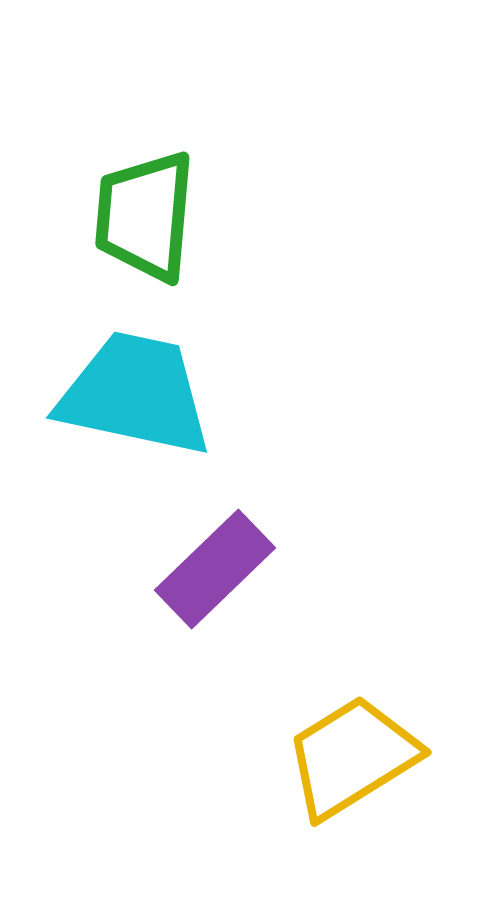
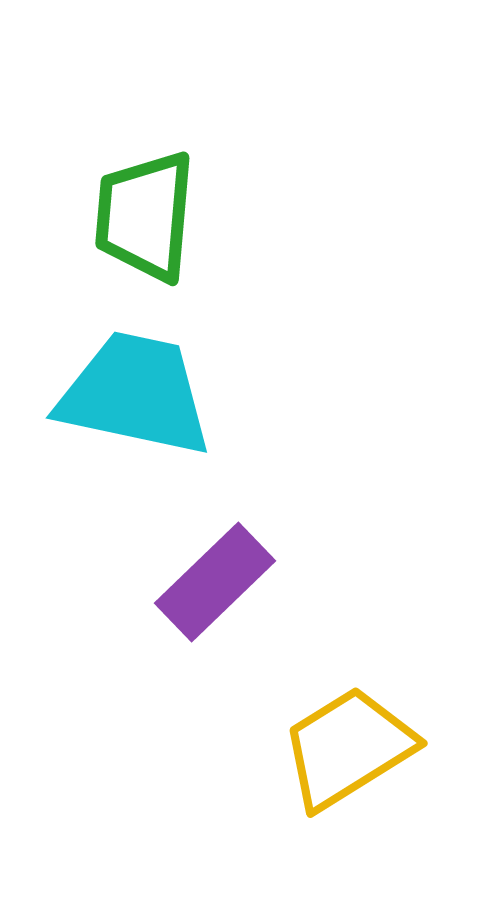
purple rectangle: moved 13 px down
yellow trapezoid: moved 4 px left, 9 px up
